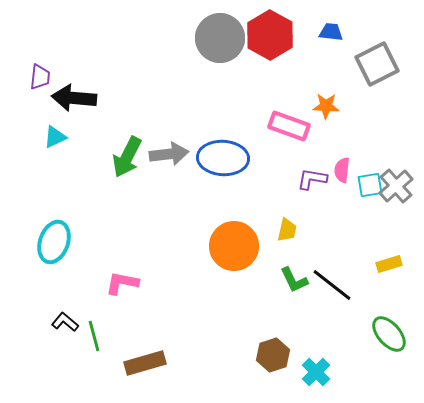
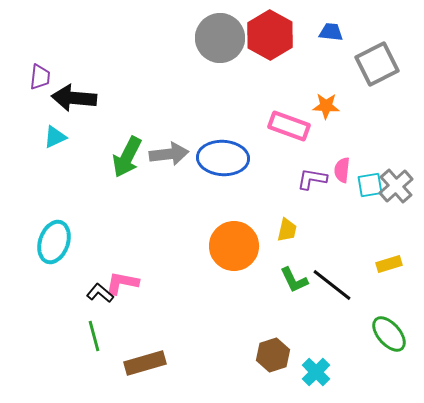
black L-shape: moved 35 px right, 29 px up
